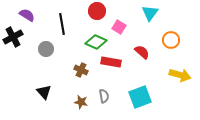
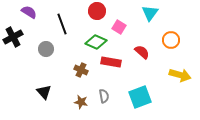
purple semicircle: moved 2 px right, 3 px up
black line: rotated 10 degrees counterclockwise
